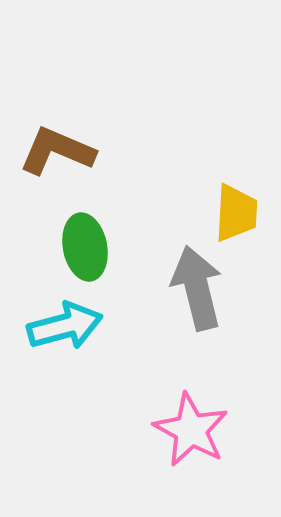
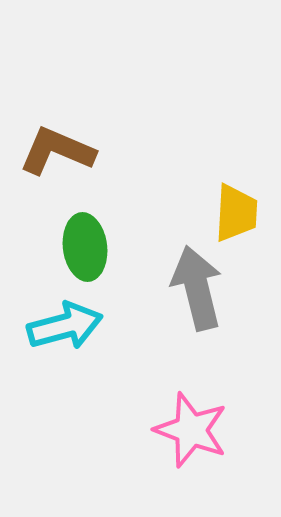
green ellipse: rotated 4 degrees clockwise
pink star: rotated 8 degrees counterclockwise
